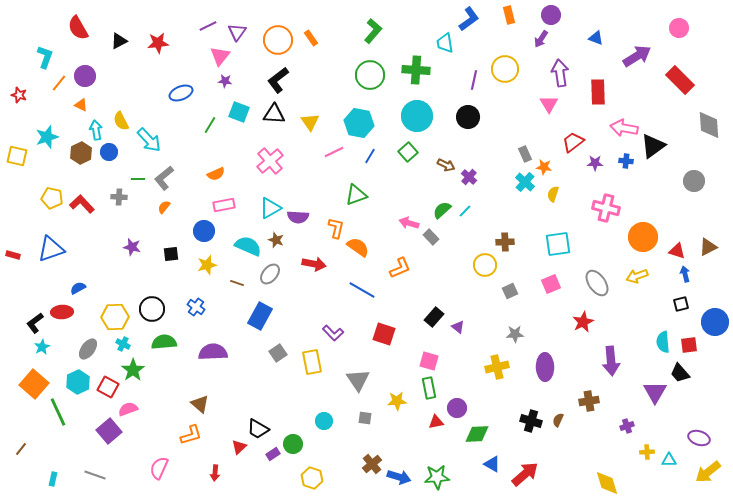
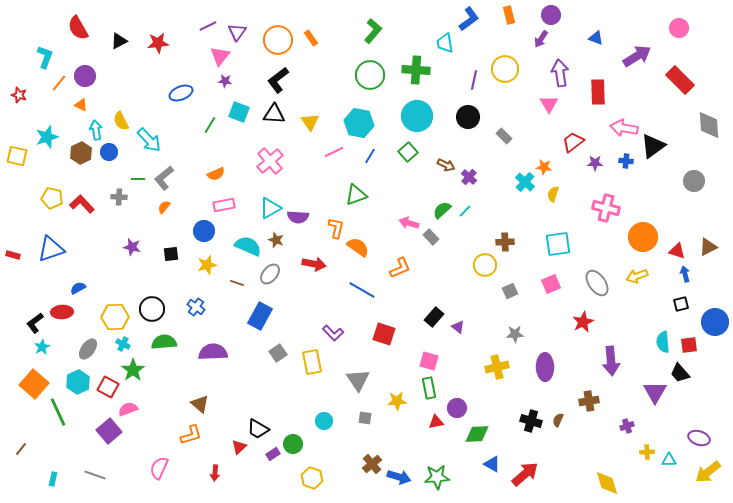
gray rectangle at (525, 154): moved 21 px left, 18 px up; rotated 21 degrees counterclockwise
